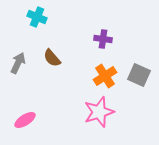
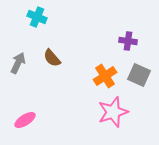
purple cross: moved 25 px right, 2 px down
pink star: moved 14 px right
